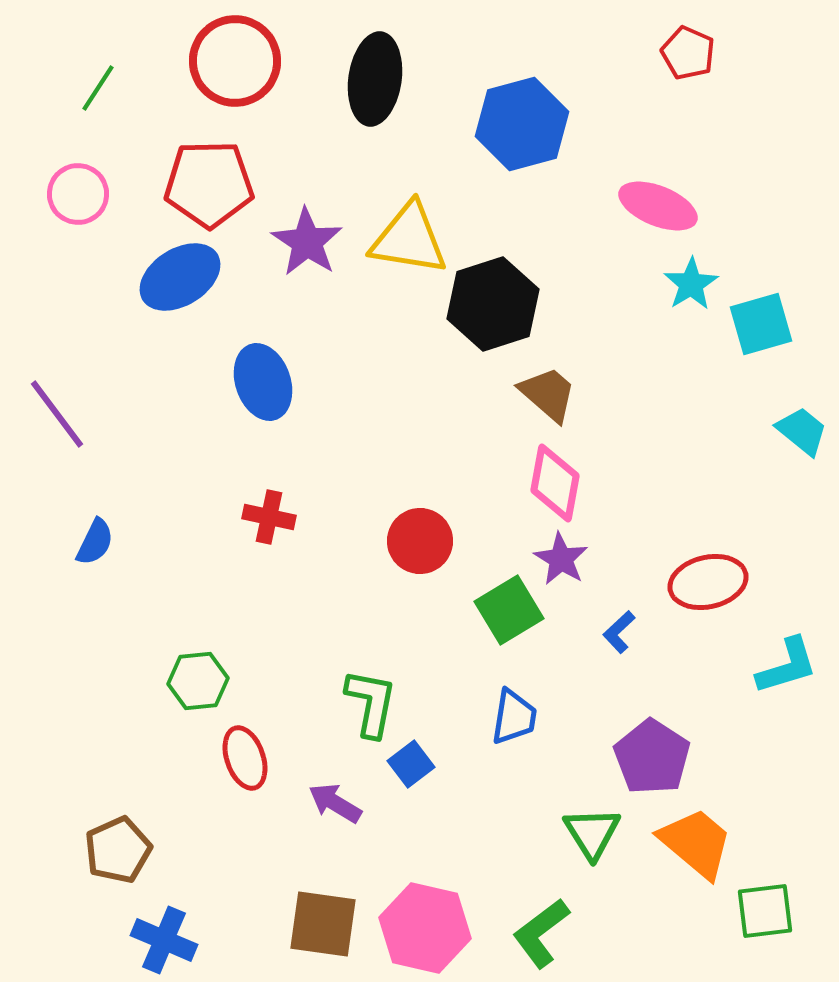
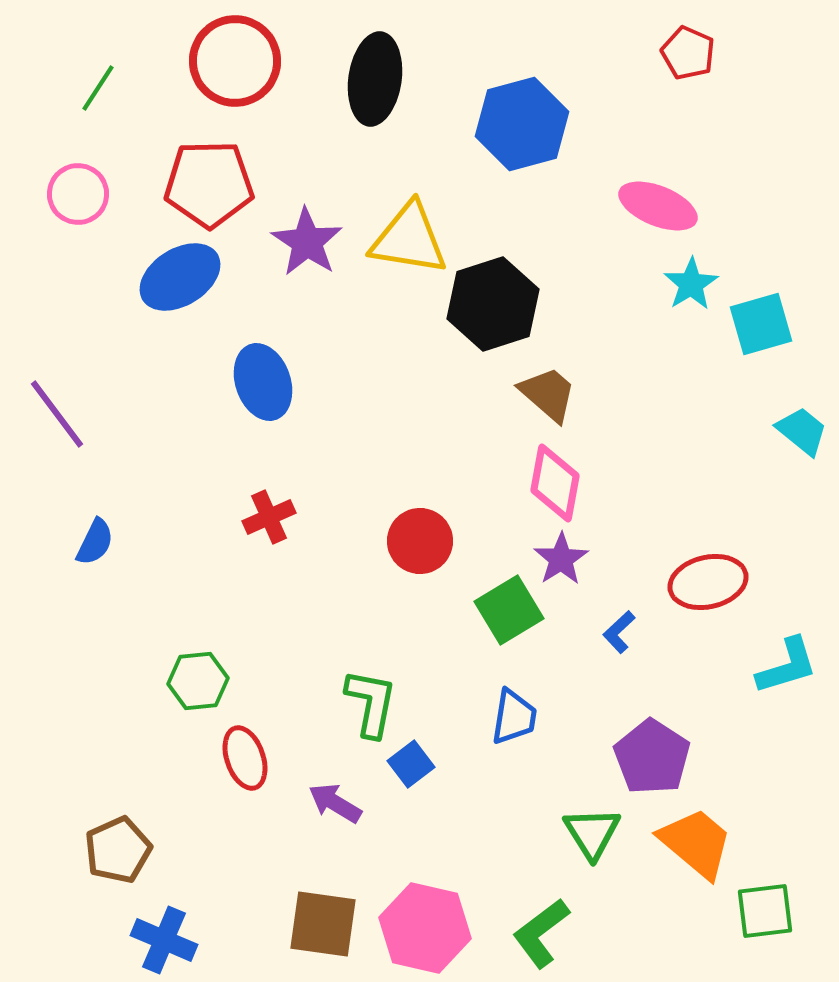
red cross at (269, 517): rotated 36 degrees counterclockwise
purple star at (561, 559): rotated 8 degrees clockwise
